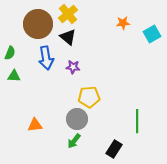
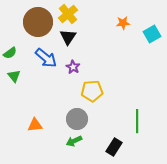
brown circle: moved 2 px up
black triangle: rotated 24 degrees clockwise
green semicircle: rotated 32 degrees clockwise
blue arrow: rotated 40 degrees counterclockwise
purple star: rotated 24 degrees clockwise
green triangle: rotated 48 degrees clockwise
yellow pentagon: moved 3 px right, 6 px up
green arrow: rotated 28 degrees clockwise
black rectangle: moved 2 px up
